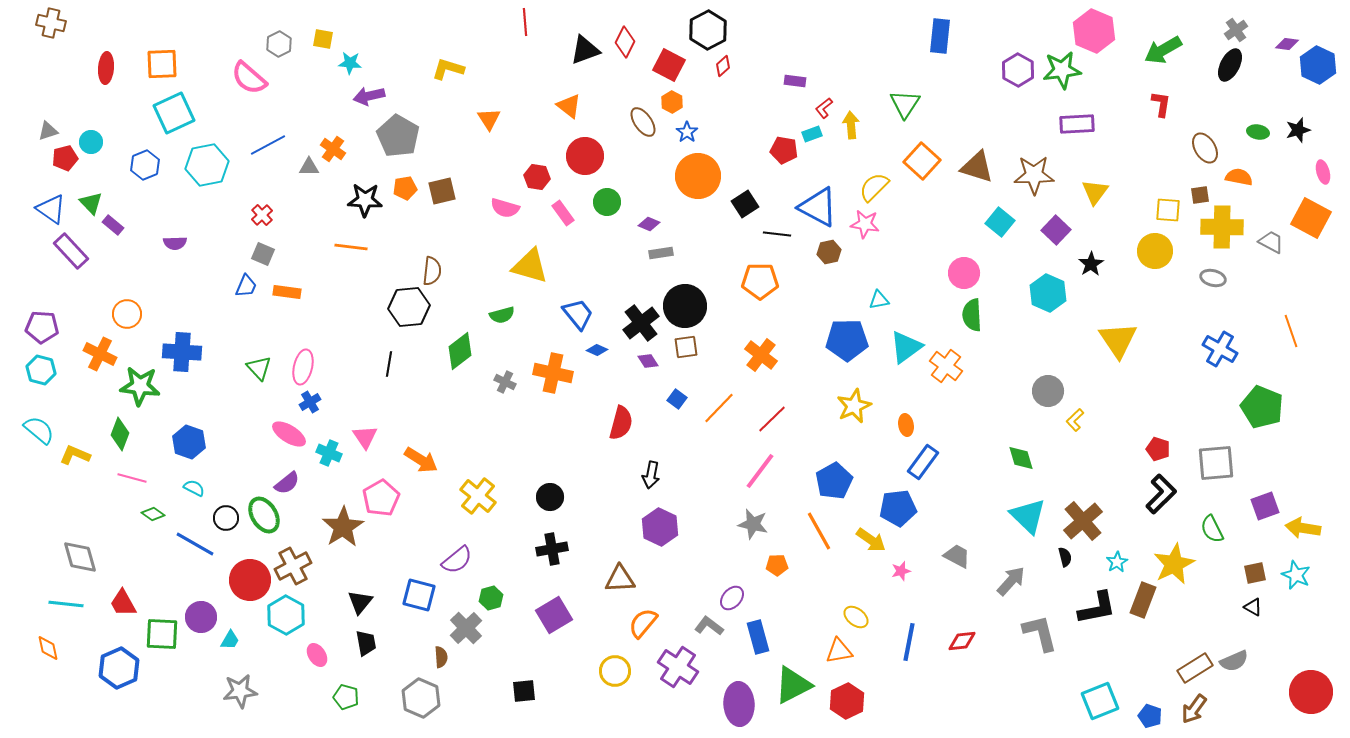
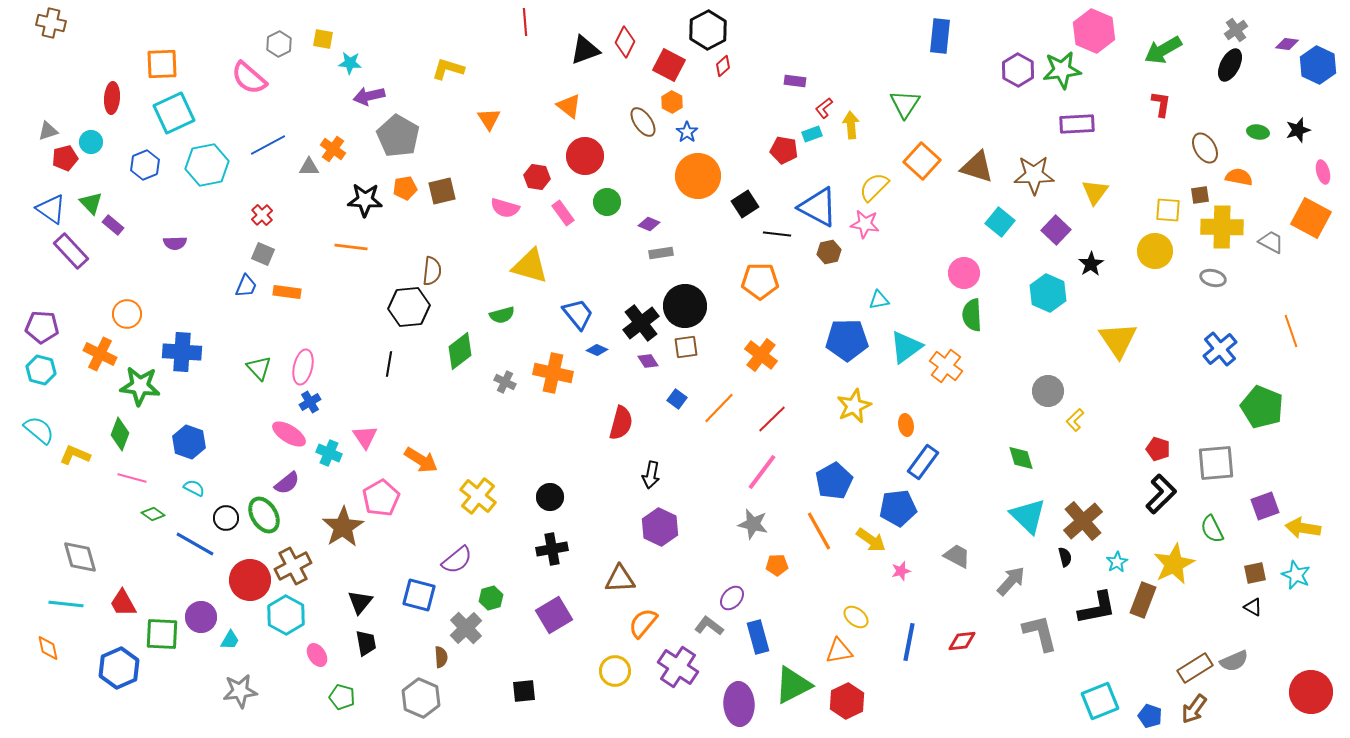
red ellipse at (106, 68): moved 6 px right, 30 px down
blue cross at (1220, 349): rotated 20 degrees clockwise
pink line at (760, 471): moved 2 px right, 1 px down
green pentagon at (346, 697): moved 4 px left
